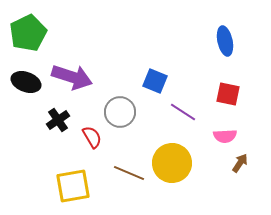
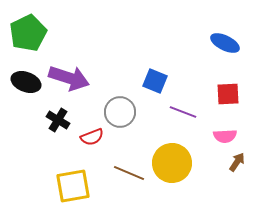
blue ellipse: moved 2 px down; rotated 52 degrees counterclockwise
purple arrow: moved 3 px left, 1 px down
red square: rotated 15 degrees counterclockwise
purple line: rotated 12 degrees counterclockwise
black cross: rotated 25 degrees counterclockwise
red semicircle: rotated 100 degrees clockwise
brown arrow: moved 3 px left, 1 px up
